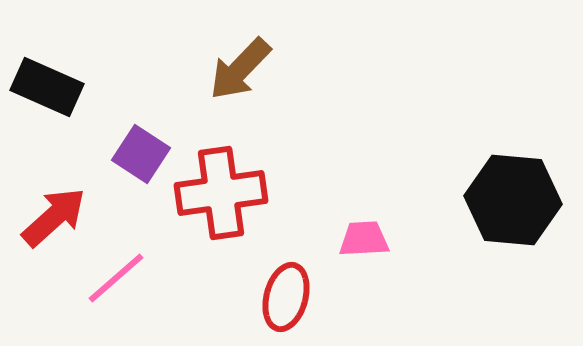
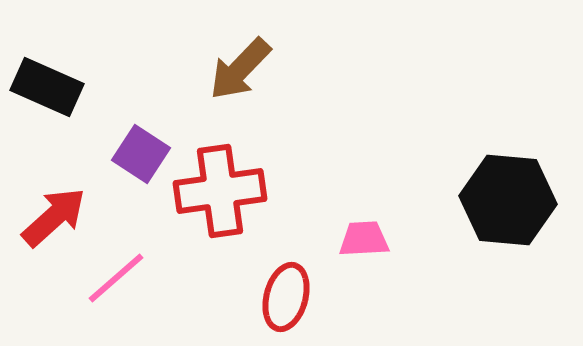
red cross: moved 1 px left, 2 px up
black hexagon: moved 5 px left
